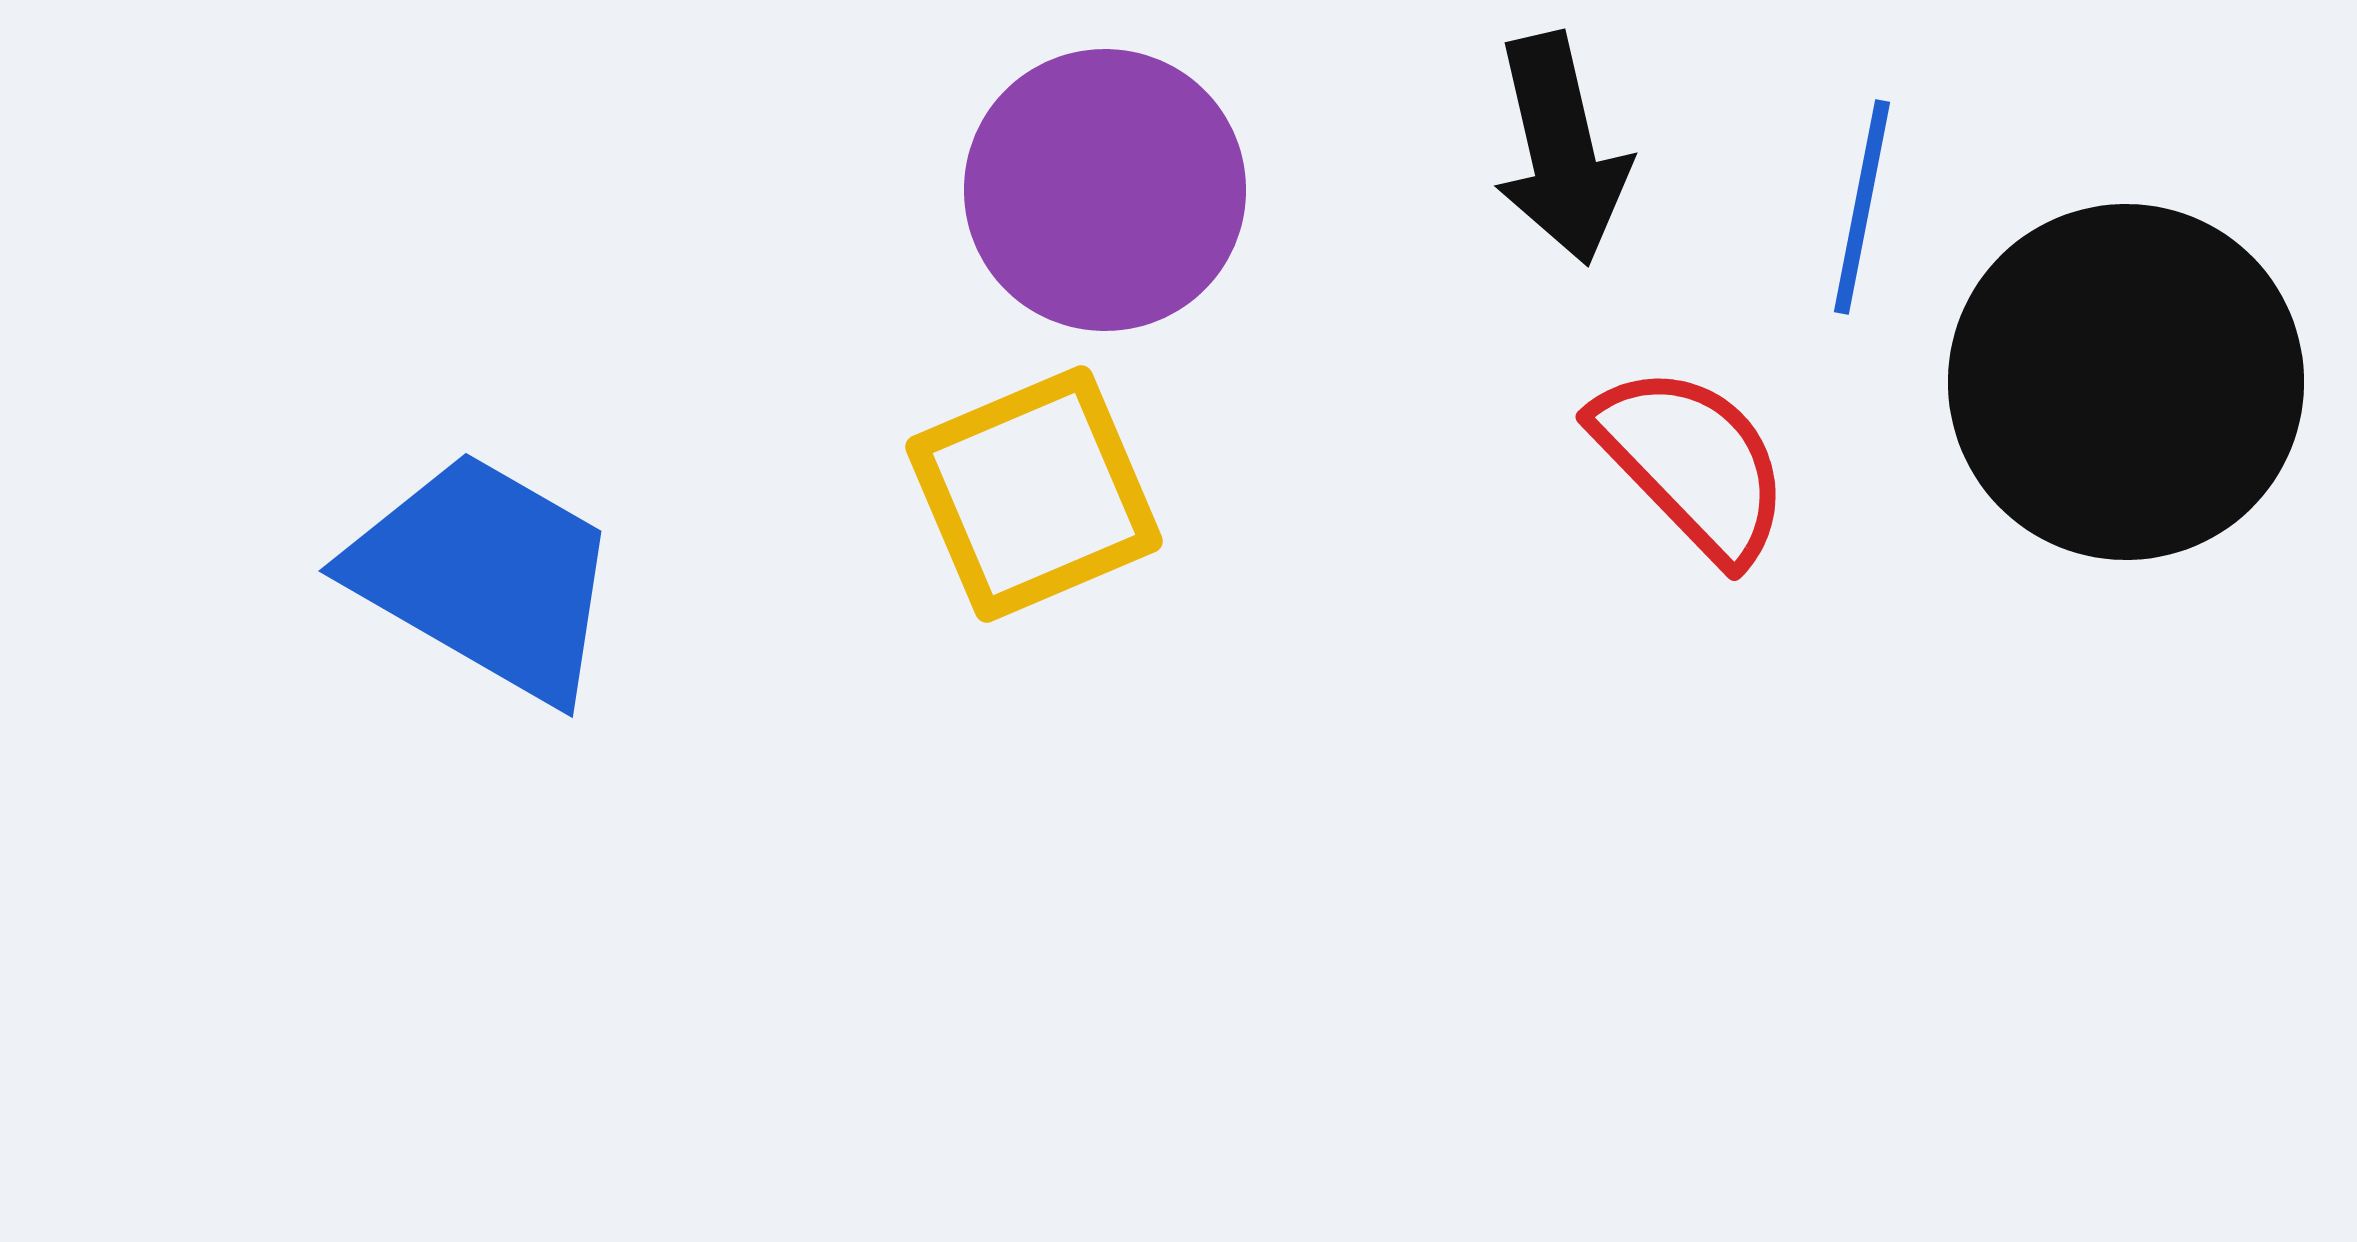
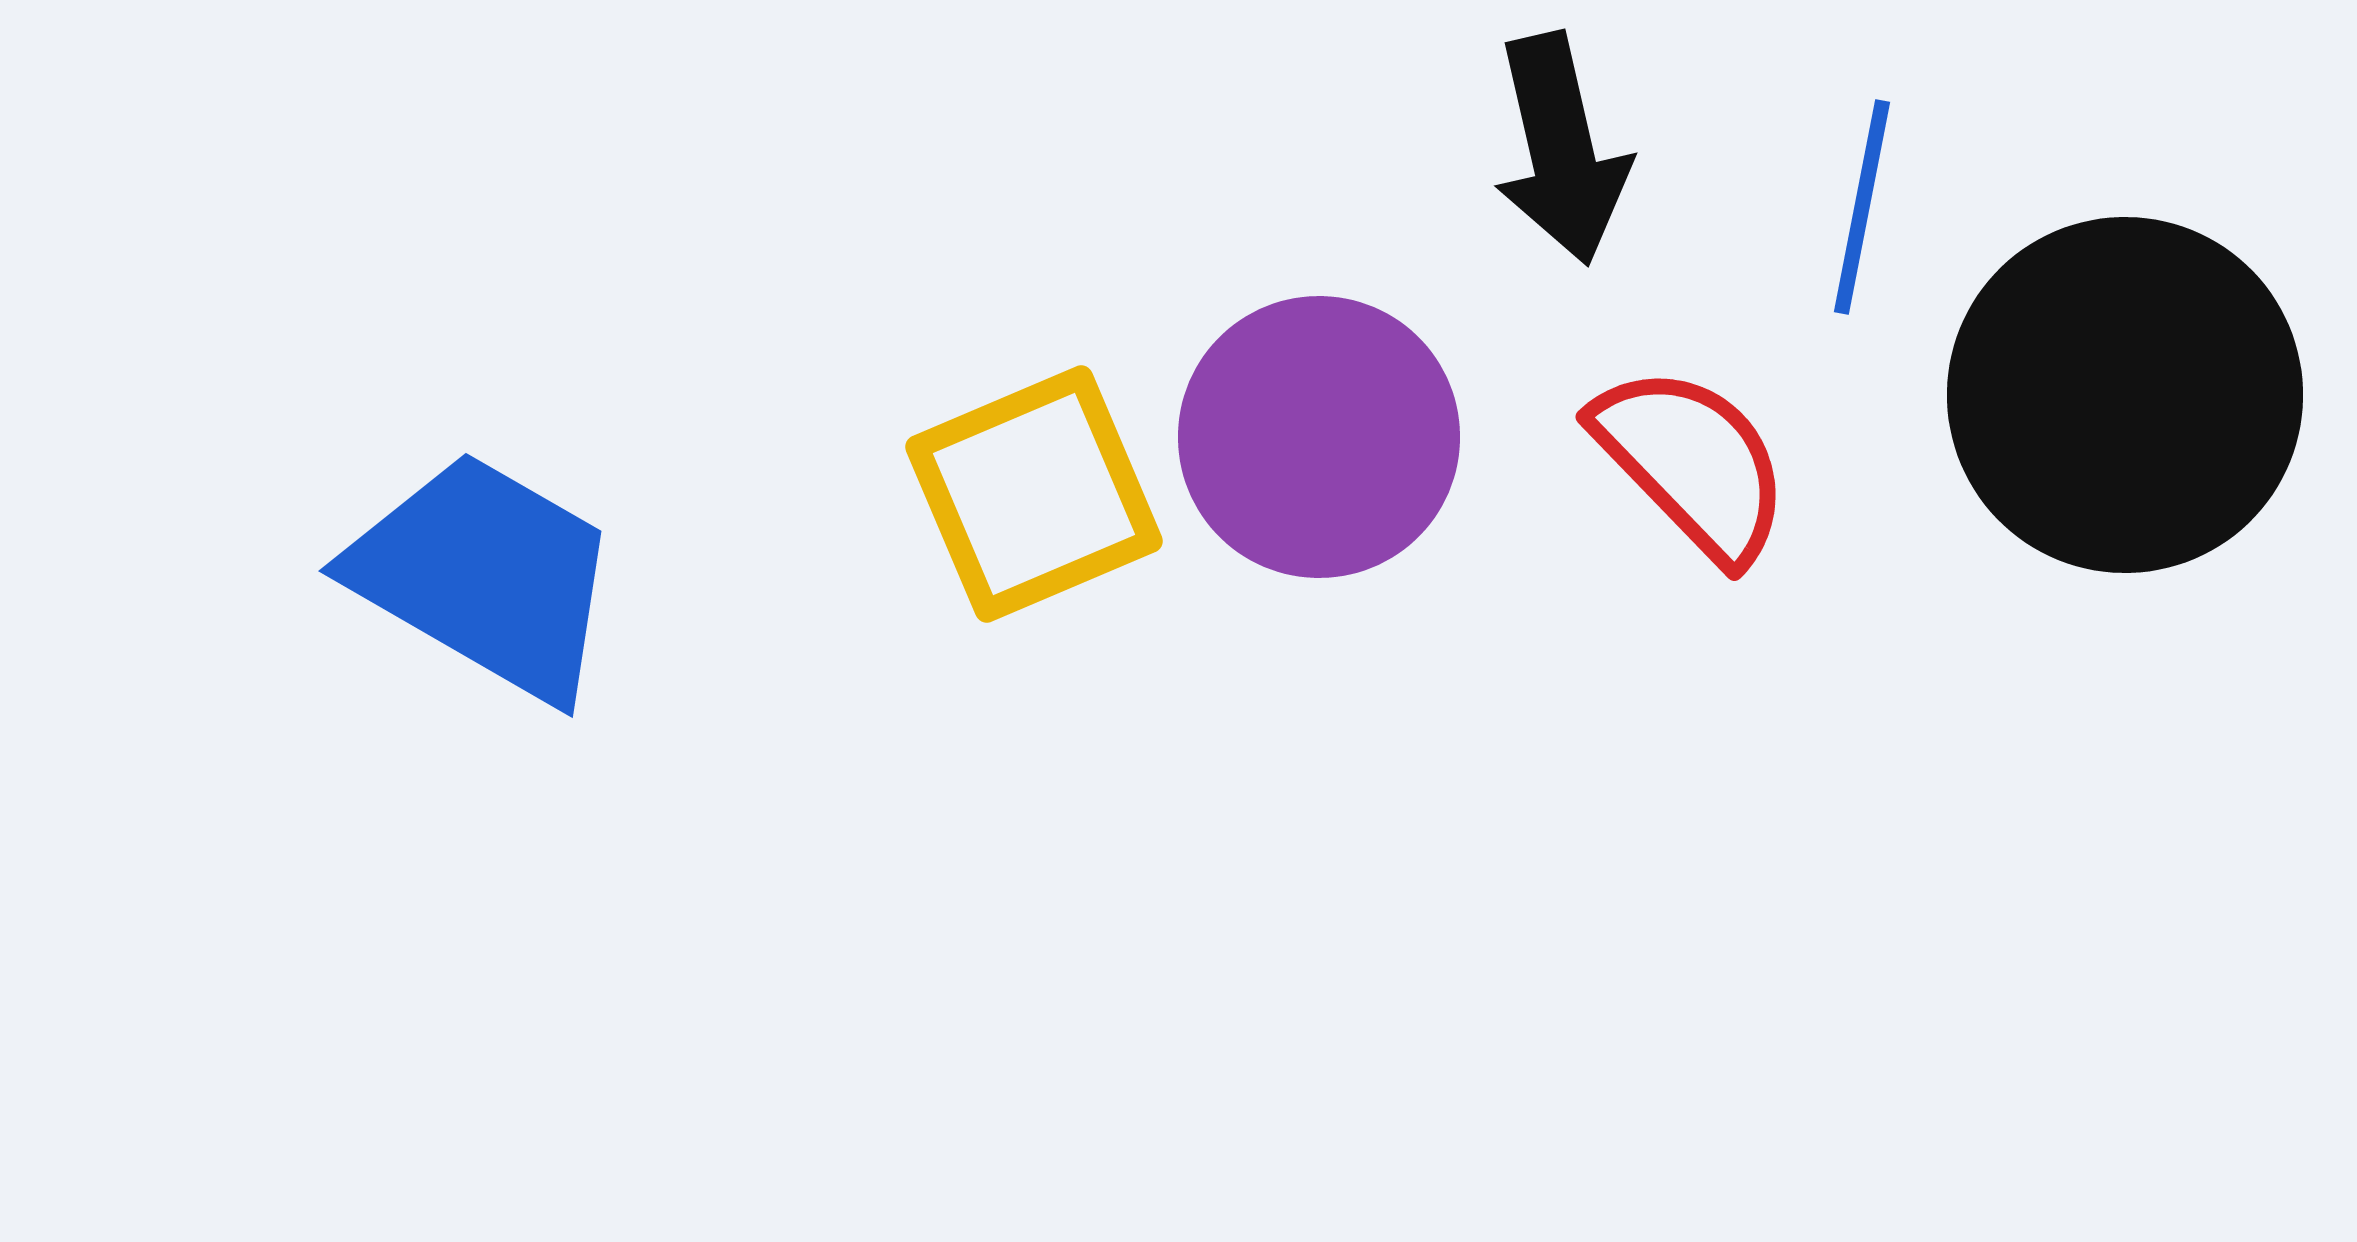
purple circle: moved 214 px right, 247 px down
black circle: moved 1 px left, 13 px down
